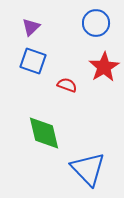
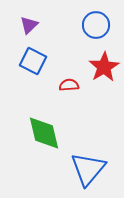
blue circle: moved 2 px down
purple triangle: moved 2 px left, 2 px up
blue square: rotated 8 degrees clockwise
red semicircle: moved 2 px right; rotated 24 degrees counterclockwise
blue triangle: rotated 24 degrees clockwise
